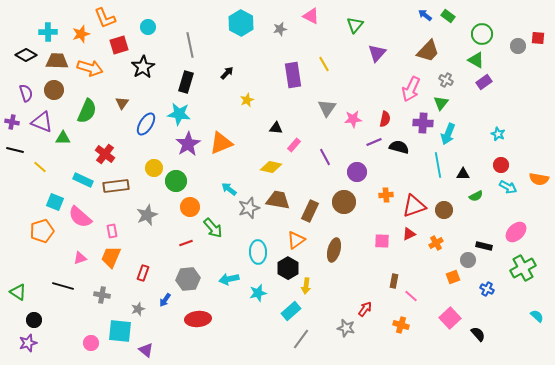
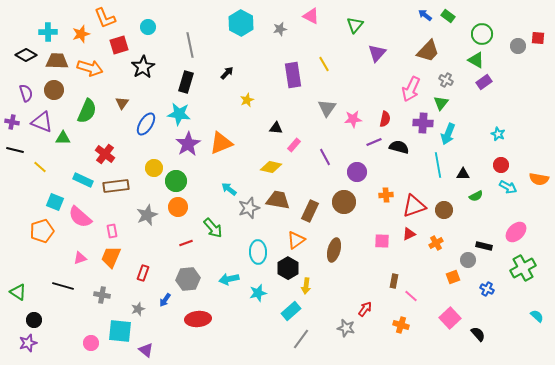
orange circle at (190, 207): moved 12 px left
